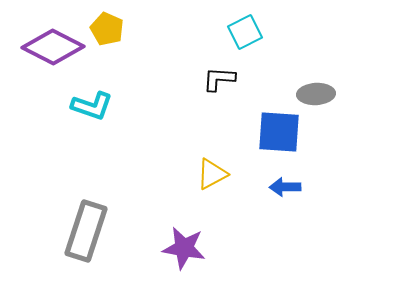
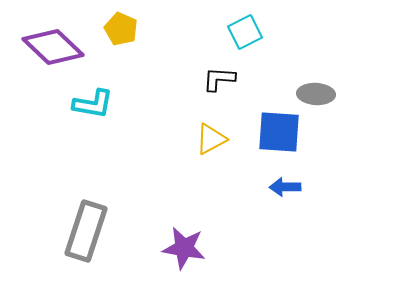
yellow pentagon: moved 14 px right
purple diamond: rotated 16 degrees clockwise
gray ellipse: rotated 6 degrees clockwise
cyan L-shape: moved 1 px right, 2 px up; rotated 9 degrees counterclockwise
yellow triangle: moved 1 px left, 35 px up
